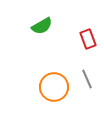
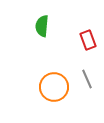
green semicircle: rotated 125 degrees clockwise
red rectangle: moved 1 px down
